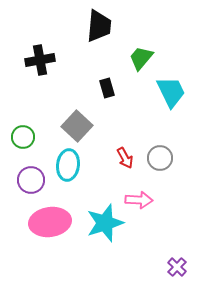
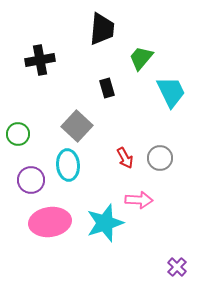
black trapezoid: moved 3 px right, 3 px down
green circle: moved 5 px left, 3 px up
cyan ellipse: rotated 12 degrees counterclockwise
